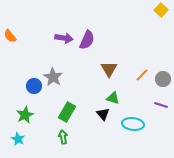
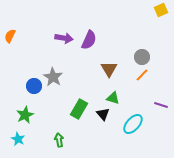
yellow square: rotated 24 degrees clockwise
orange semicircle: rotated 64 degrees clockwise
purple semicircle: moved 2 px right
gray circle: moved 21 px left, 22 px up
green rectangle: moved 12 px right, 3 px up
cyan ellipse: rotated 55 degrees counterclockwise
green arrow: moved 4 px left, 3 px down
